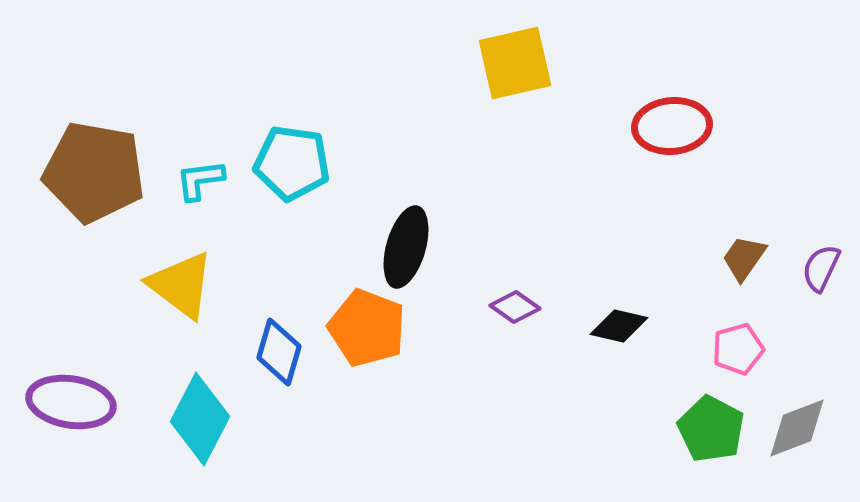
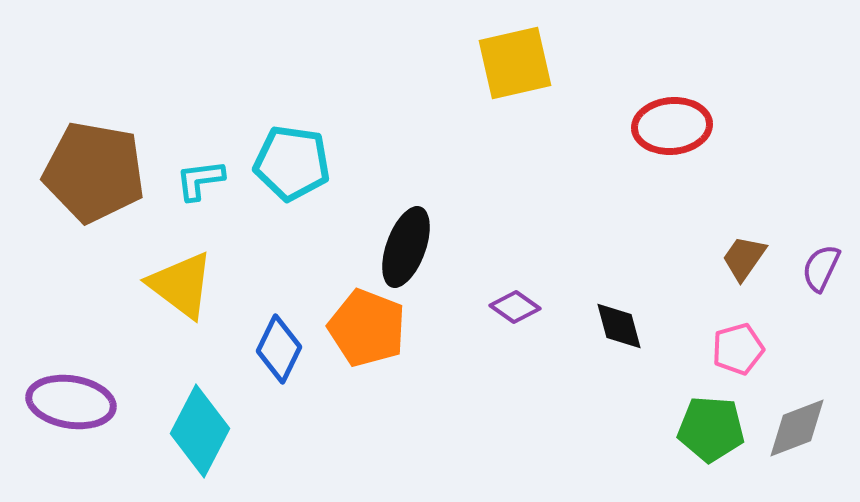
black ellipse: rotated 4 degrees clockwise
black diamond: rotated 62 degrees clockwise
blue diamond: moved 3 px up; rotated 10 degrees clockwise
cyan diamond: moved 12 px down
green pentagon: rotated 24 degrees counterclockwise
